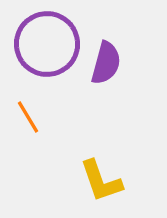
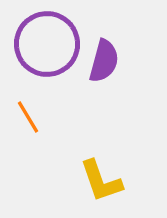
purple semicircle: moved 2 px left, 2 px up
